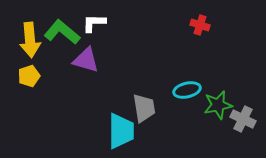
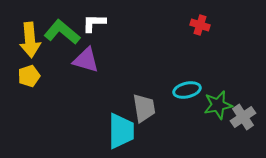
gray cross: moved 2 px up; rotated 30 degrees clockwise
